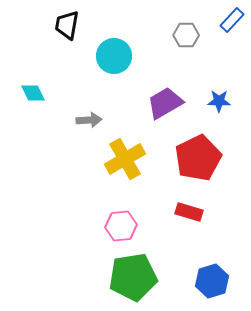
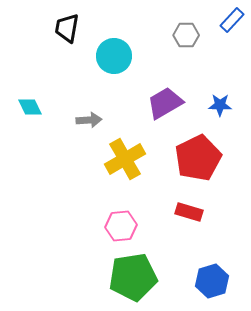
black trapezoid: moved 3 px down
cyan diamond: moved 3 px left, 14 px down
blue star: moved 1 px right, 4 px down
